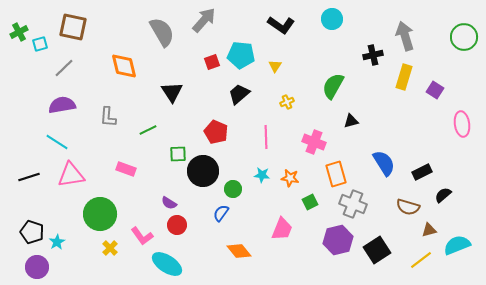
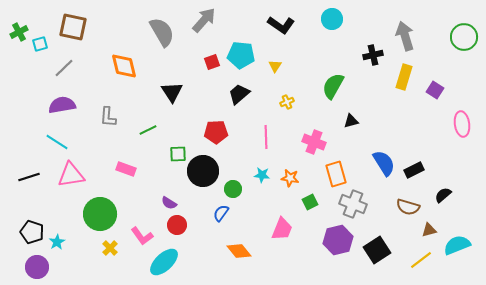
red pentagon at (216, 132): rotated 25 degrees counterclockwise
black rectangle at (422, 172): moved 8 px left, 2 px up
cyan ellipse at (167, 264): moved 3 px left, 2 px up; rotated 76 degrees counterclockwise
